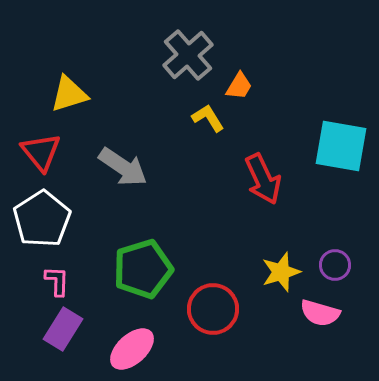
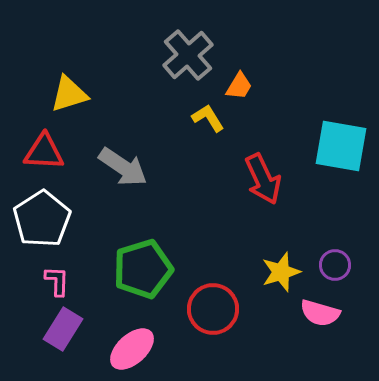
red triangle: moved 3 px right; rotated 48 degrees counterclockwise
